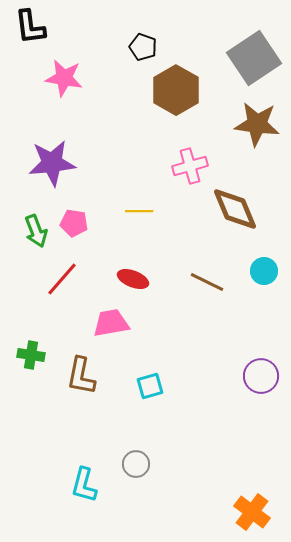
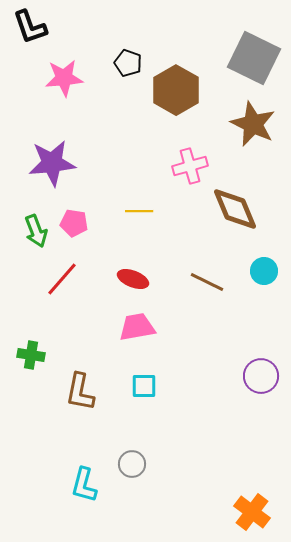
black L-shape: rotated 12 degrees counterclockwise
black pentagon: moved 15 px left, 16 px down
gray square: rotated 30 degrees counterclockwise
pink star: rotated 15 degrees counterclockwise
brown star: moved 4 px left; rotated 18 degrees clockwise
pink trapezoid: moved 26 px right, 4 px down
brown L-shape: moved 1 px left, 16 px down
cyan square: moved 6 px left; rotated 16 degrees clockwise
gray circle: moved 4 px left
